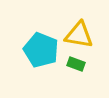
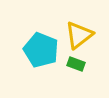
yellow triangle: rotated 48 degrees counterclockwise
